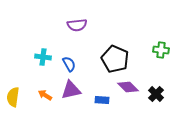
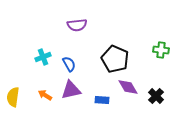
cyan cross: rotated 28 degrees counterclockwise
purple diamond: rotated 15 degrees clockwise
black cross: moved 2 px down
